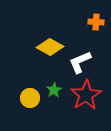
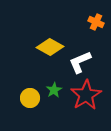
orange cross: rotated 21 degrees clockwise
